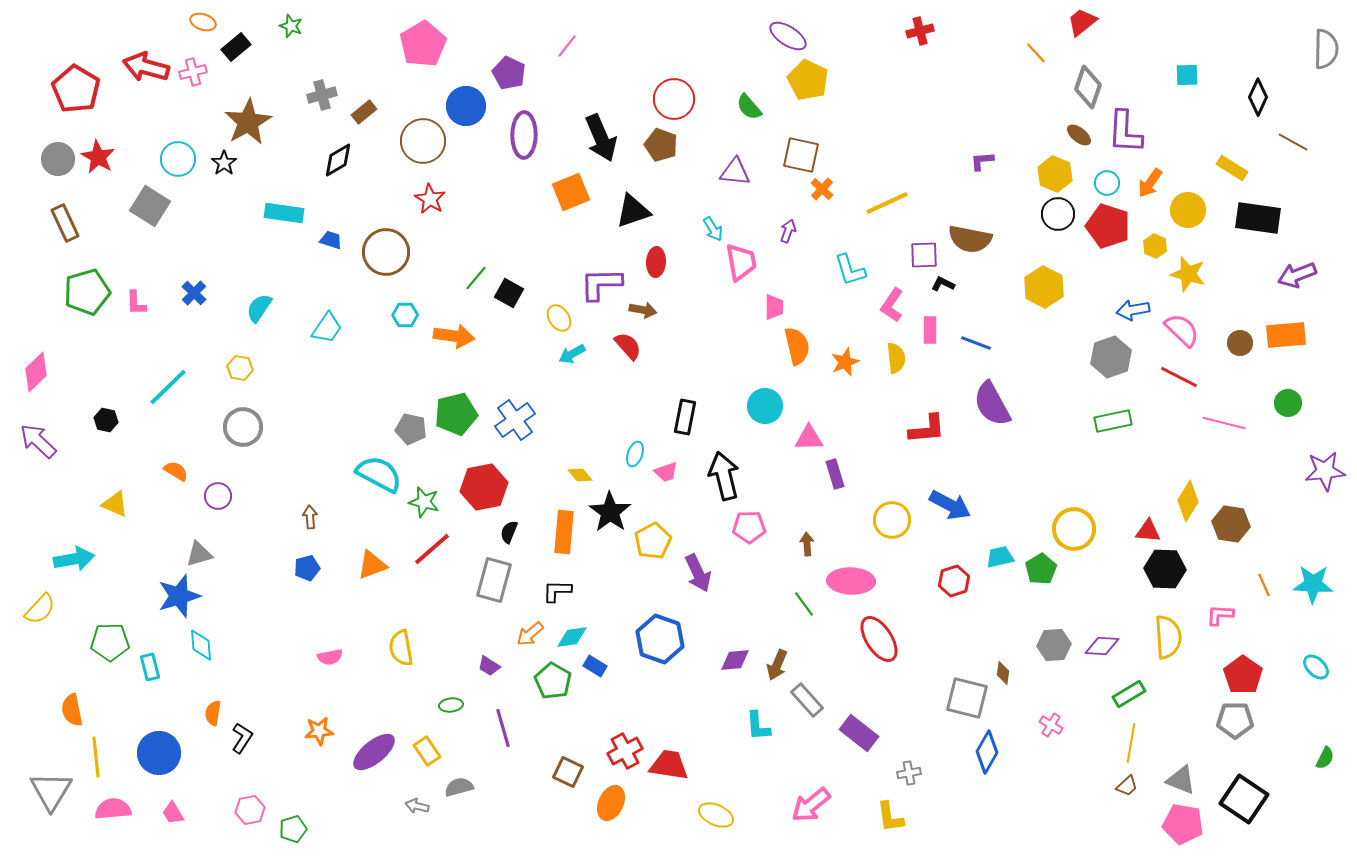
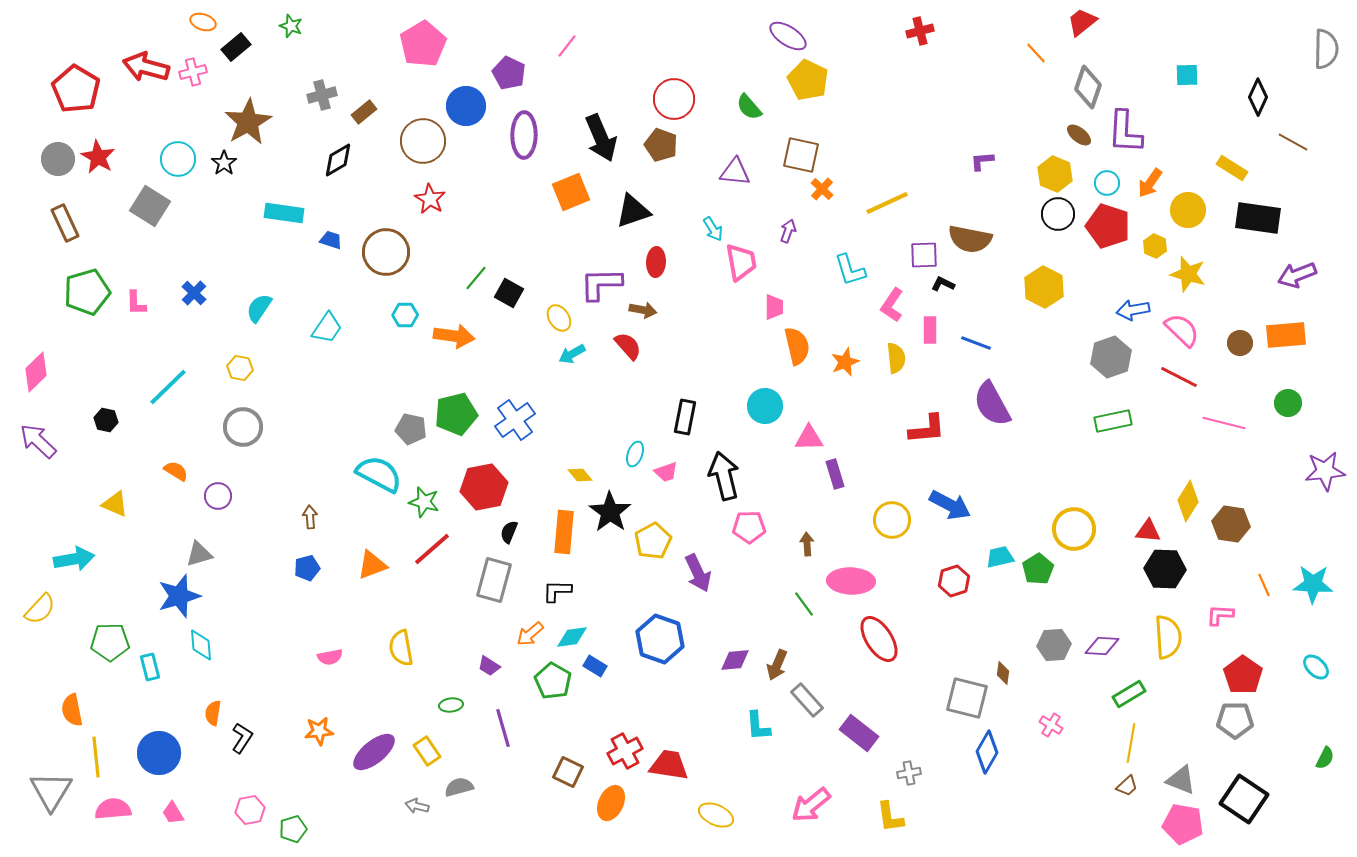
green pentagon at (1041, 569): moved 3 px left
